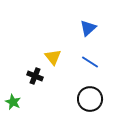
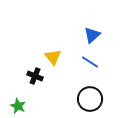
blue triangle: moved 4 px right, 7 px down
green star: moved 5 px right, 4 px down
